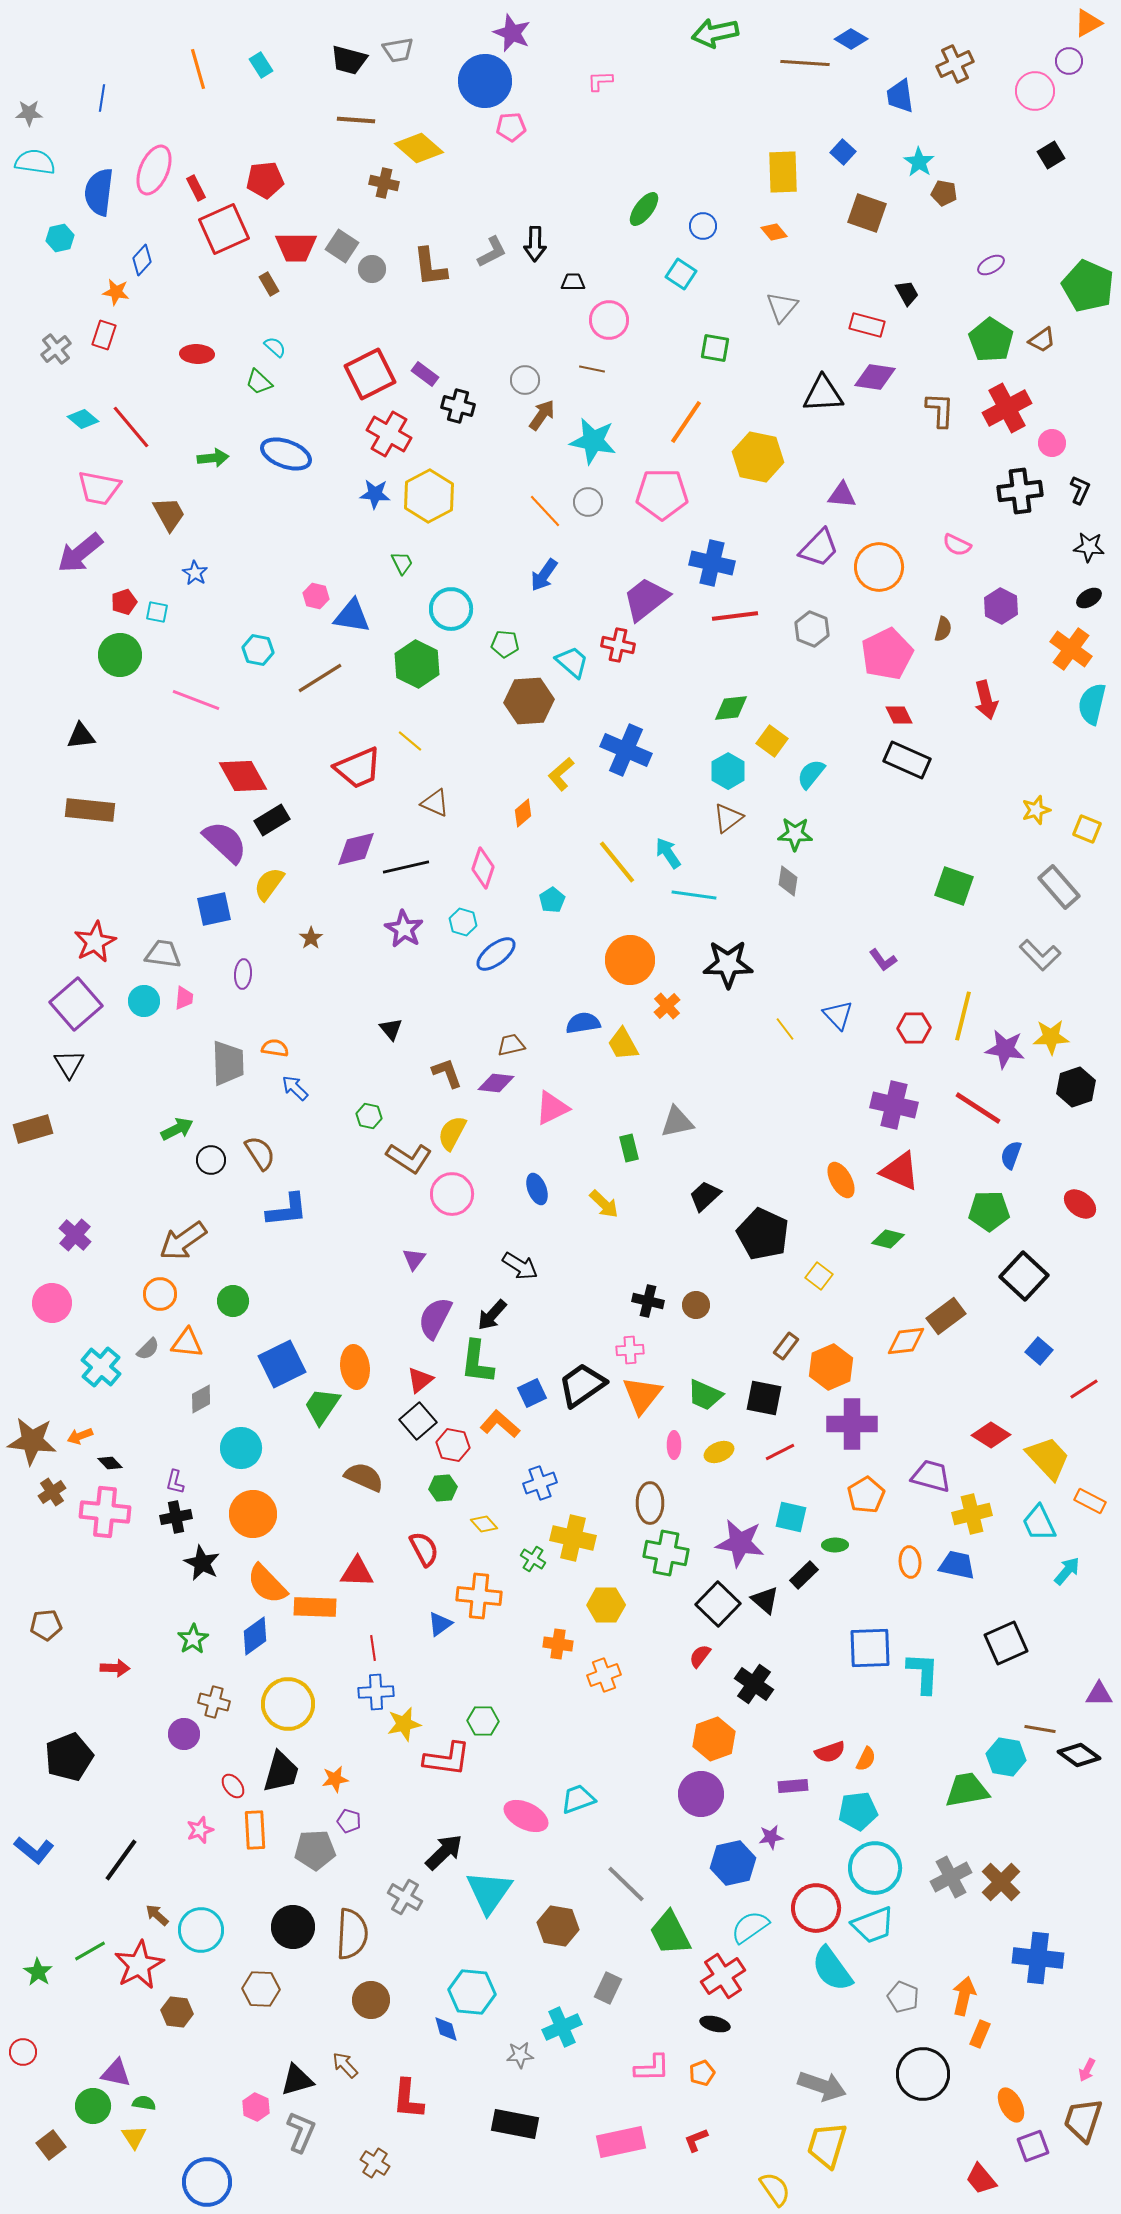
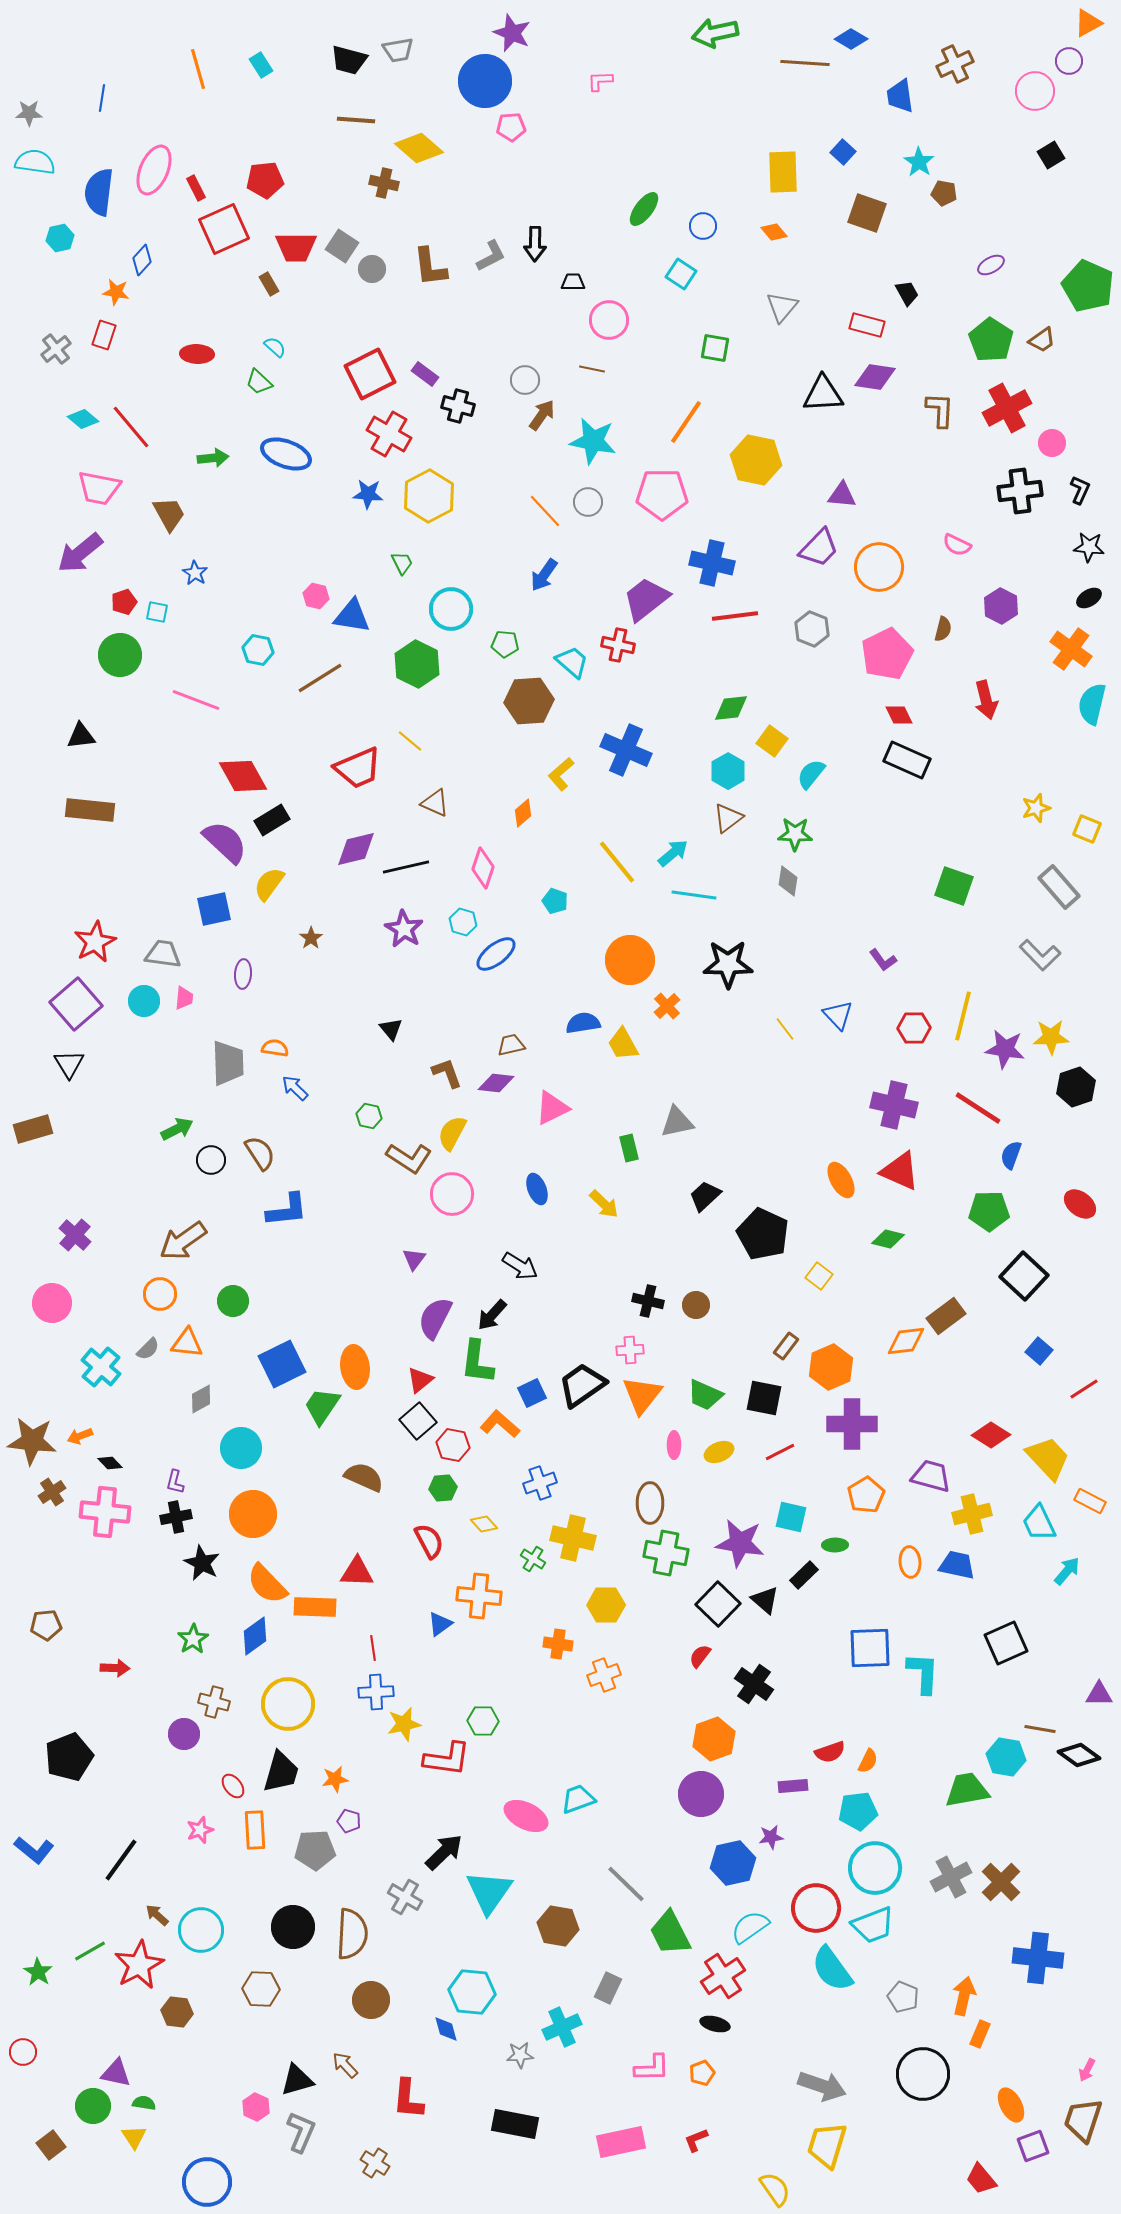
gray L-shape at (492, 252): moved 1 px left, 4 px down
yellow hexagon at (758, 457): moved 2 px left, 3 px down
blue star at (375, 494): moved 7 px left
yellow star at (1036, 810): moved 2 px up
cyan arrow at (668, 853): moved 5 px right; rotated 84 degrees clockwise
cyan pentagon at (552, 900): moved 3 px right, 1 px down; rotated 20 degrees counterclockwise
red semicircle at (424, 1549): moved 5 px right, 8 px up
orange semicircle at (866, 1759): moved 2 px right, 2 px down
